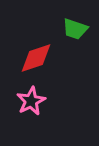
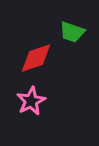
green trapezoid: moved 3 px left, 3 px down
